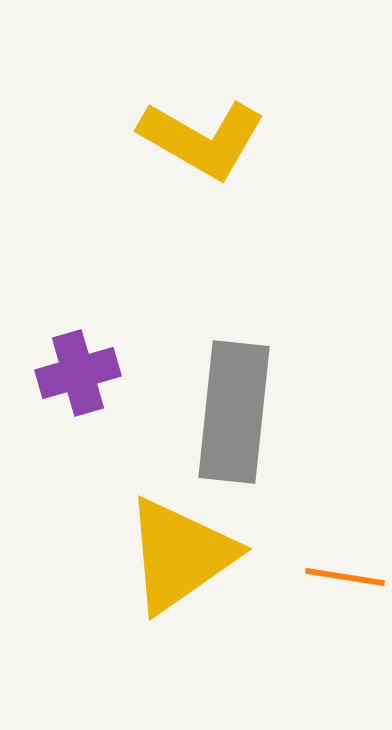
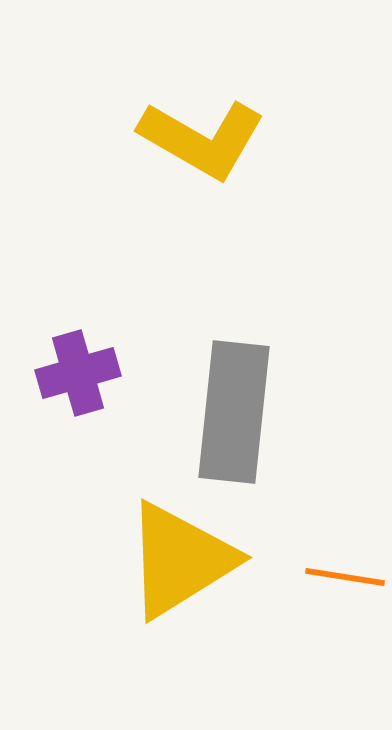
yellow triangle: moved 5 px down; rotated 3 degrees clockwise
